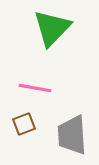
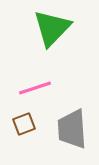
pink line: rotated 28 degrees counterclockwise
gray trapezoid: moved 6 px up
